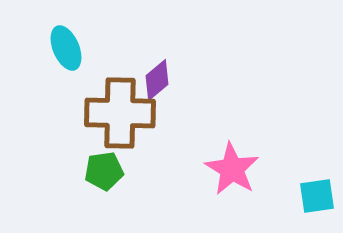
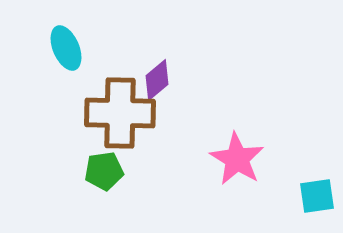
pink star: moved 5 px right, 10 px up
